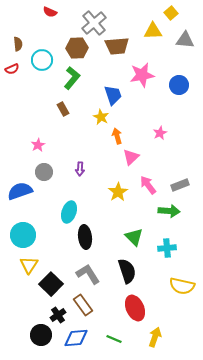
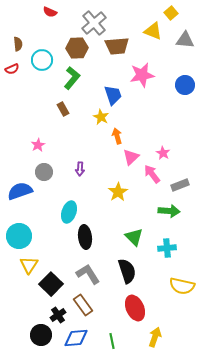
yellow triangle at (153, 31): rotated 24 degrees clockwise
blue circle at (179, 85): moved 6 px right
pink star at (160, 133): moved 3 px right, 20 px down; rotated 16 degrees counterclockwise
pink arrow at (148, 185): moved 4 px right, 11 px up
cyan circle at (23, 235): moved 4 px left, 1 px down
green line at (114, 339): moved 2 px left, 2 px down; rotated 56 degrees clockwise
